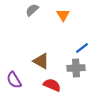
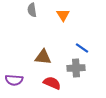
gray semicircle: rotated 56 degrees counterclockwise
blue line: rotated 72 degrees clockwise
brown triangle: moved 2 px right, 4 px up; rotated 24 degrees counterclockwise
purple semicircle: rotated 54 degrees counterclockwise
red semicircle: moved 2 px up
